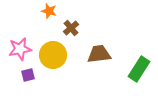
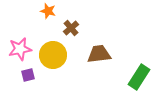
orange star: moved 1 px left
green rectangle: moved 8 px down
